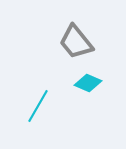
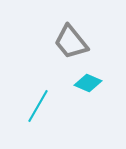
gray trapezoid: moved 5 px left
